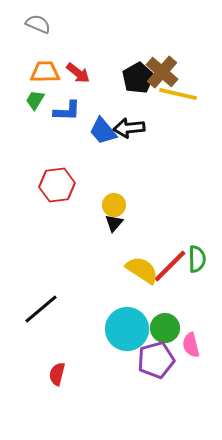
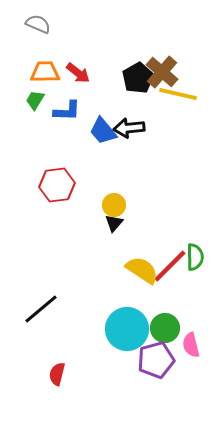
green semicircle: moved 2 px left, 2 px up
